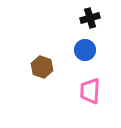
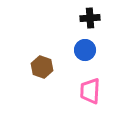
black cross: rotated 12 degrees clockwise
